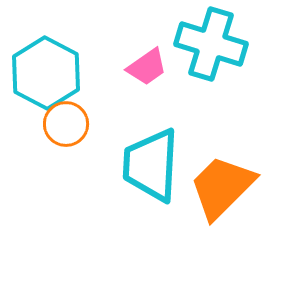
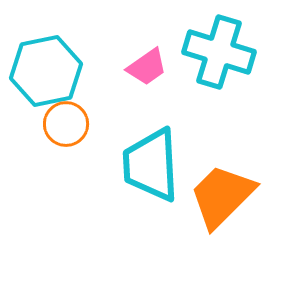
cyan cross: moved 8 px right, 8 px down
cyan hexagon: moved 2 px up; rotated 20 degrees clockwise
cyan trapezoid: rotated 6 degrees counterclockwise
orange trapezoid: moved 9 px down
